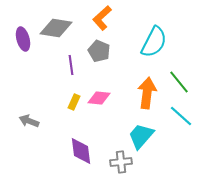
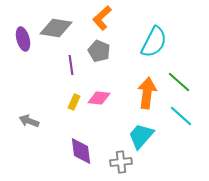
green line: rotated 10 degrees counterclockwise
